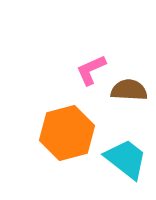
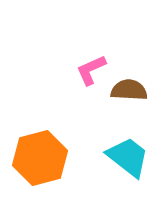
orange hexagon: moved 27 px left, 25 px down
cyan trapezoid: moved 2 px right, 2 px up
